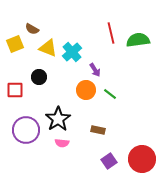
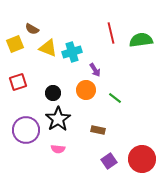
green semicircle: moved 3 px right
cyan cross: rotated 24 degrees clockwise
black circle: moved 14 px right, 16 px down
red square: moved 3 px right, 8 px up; rotated 18 degrees counterclockwise
green line: moved 5 px right, 4 px down
pink semicircle: moved 4 px left, 6 px down
